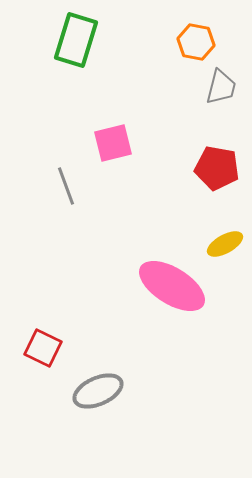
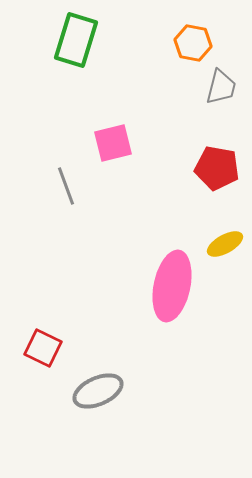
orange hexagon: moved 3 px left, 1 px down
pink ellipse: rotated 70 degrees clockwise
